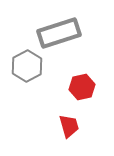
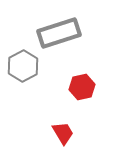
gray hexagon: moved 4 px left
red trapezoid: moved 6 px left, 7 px down; rotated 15 degrees counterclockwise
